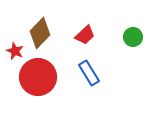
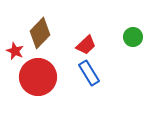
red trapezoid: moved 1 px right, 10 px down
